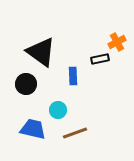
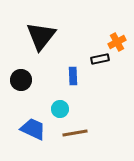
black triangle: moved 16 px up; rotated 32 degrees clockwise
black circle: moved 5 px left, 4 px up
cyan circle: moved 2 px right, 1 px up
blue trapezoid: rotated 12 degrees clockwise
brown line: rotated 10 degrees clockwise
